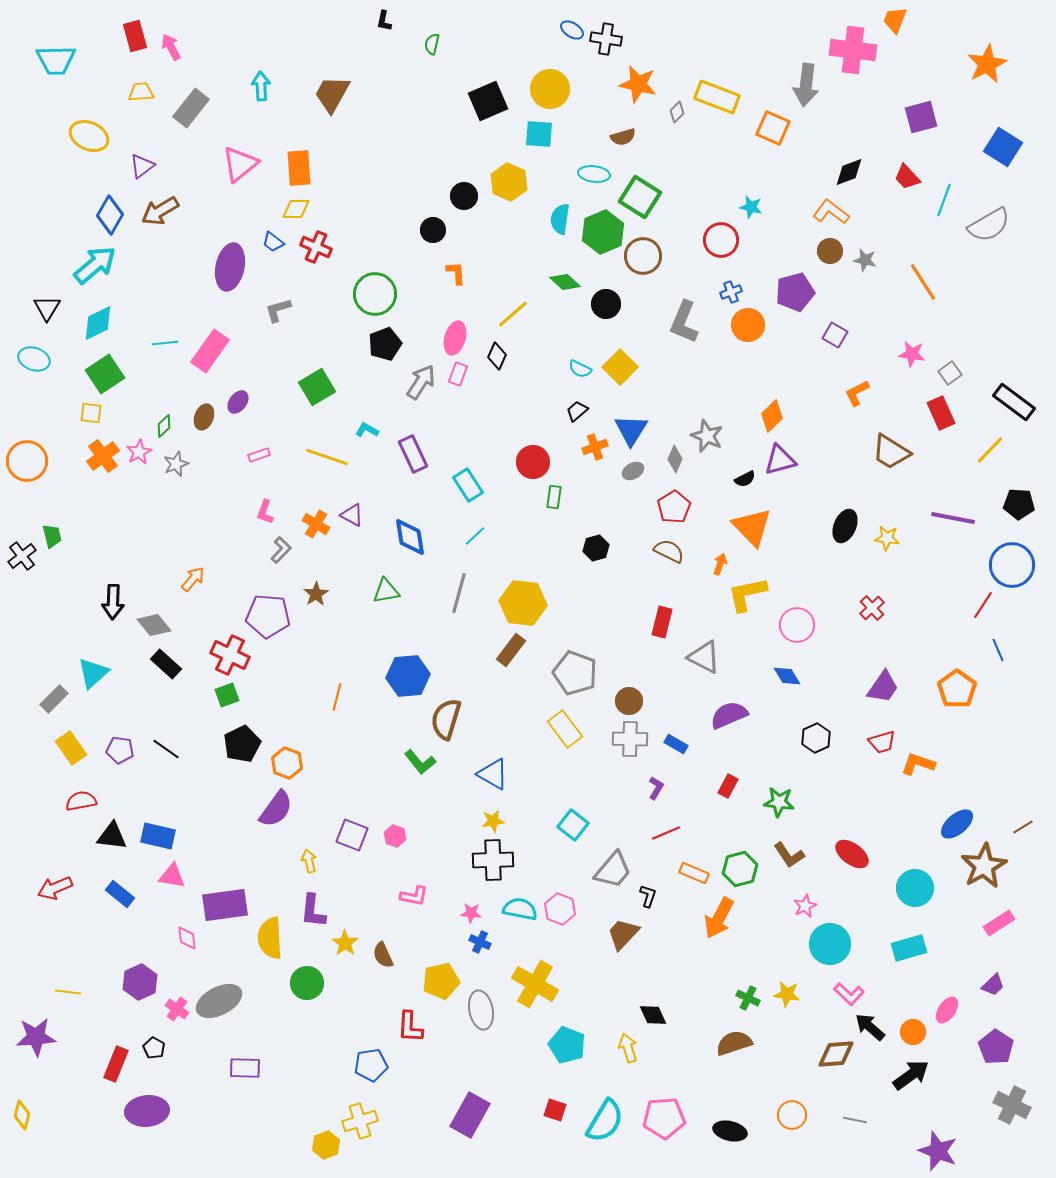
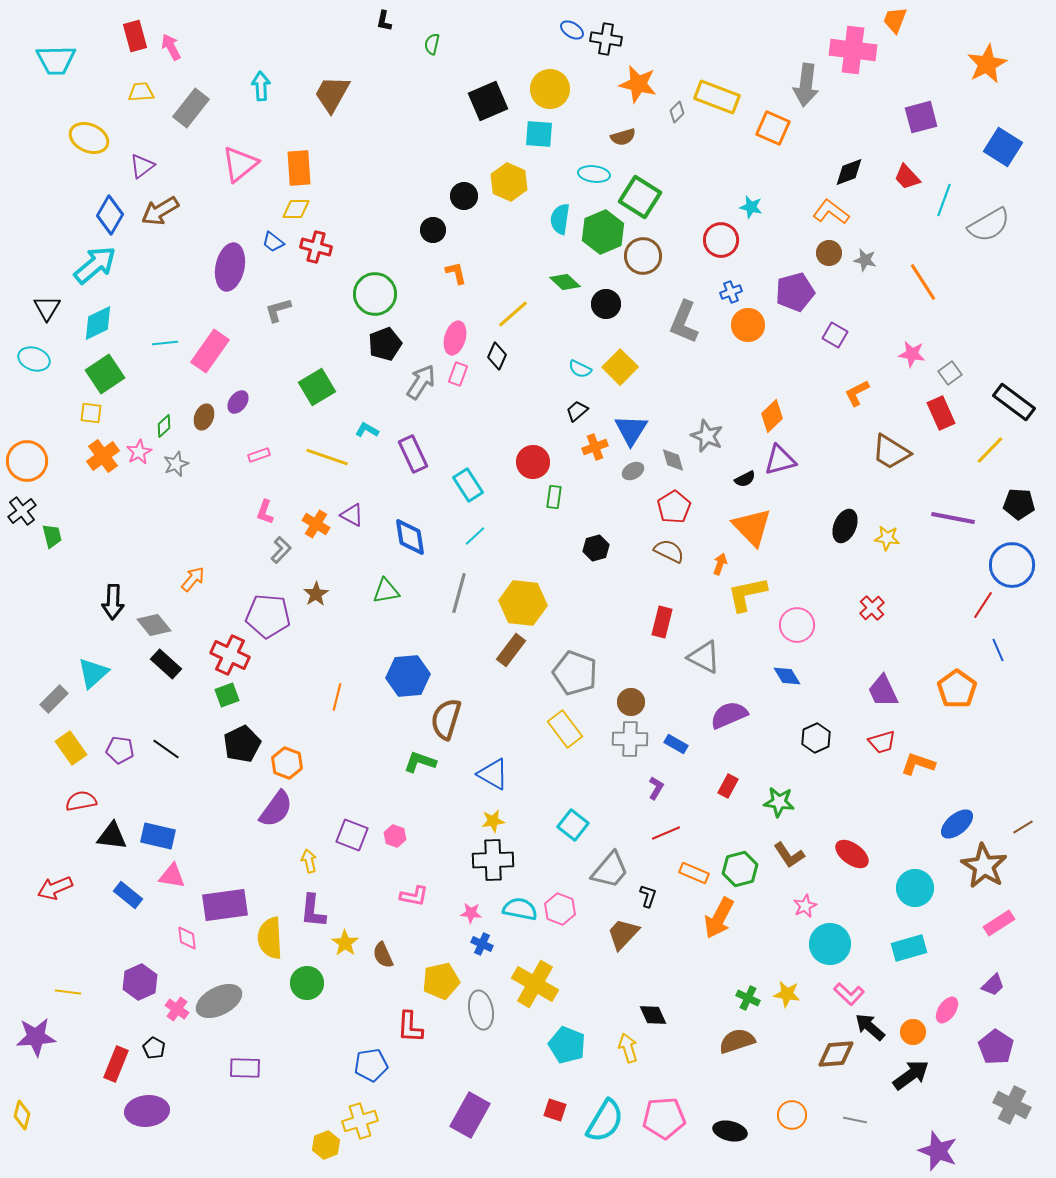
yellow ellipse at (89, 136): moved 2 px down
red cross at (316, 247): rotated 8 degrees counterclockwise
brown circle at (830, 251): moved 1 px left, 2 px down
orange L-shape at (456, 273): rotated 10 degrees counterclockwise
gray diamond at (675, 459): moved 2 px left, 1 px down; rotated 40 degrees counterclockwise
black cross at (22, 556): moved 45 px up
purple trapezoid at (883, 687): moved 4 px down; rotated 120 degrees clockwise
brown circle at (629, 701): moved 2 px right, 1 px down
green L-shape at (420, 762): rotated 148 degrees clockwise
brown star at (984, 866): rotated 12 degrees counterclockwise
gray trapezoid at (613, 870): moved 3 px left
blue rectangle at (120, 894): moved 8 px right, 1 px down
blue cross at (480, 942): moved 2 px right, 2 px down
brown semicircle at (734, 1043): moved 3 px right, 2 px up
